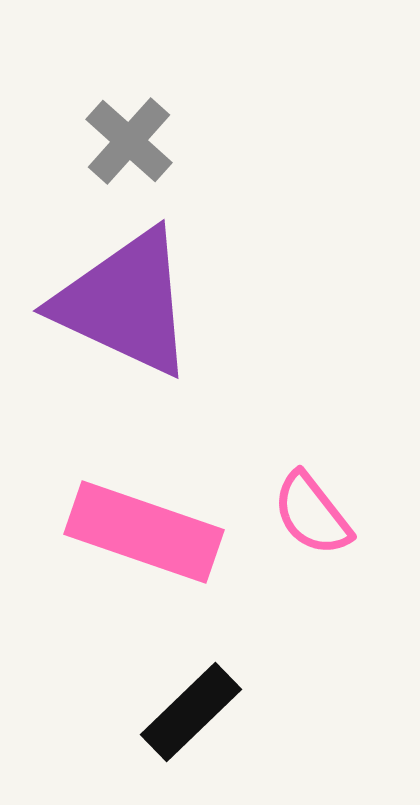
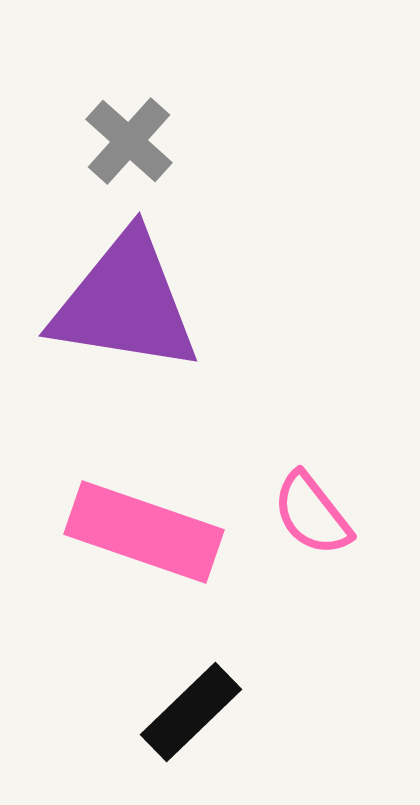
purple triangle: rotated 16 degrees counterclockwise
